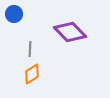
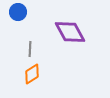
blue circle: moved 4 px right, 2 px up
purple diamond: rotated 16 degrees clockwise
